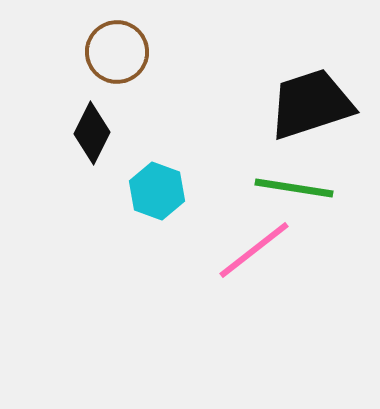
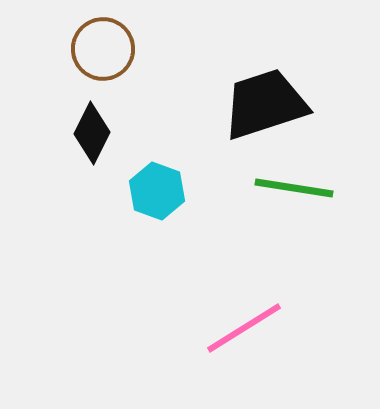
brown circle: moved 14 px left, 3 px up
black trapezoid: moved 46 px left
pink line: moved 10 px left, 78 px down; rotated 6 degrees clockwise
